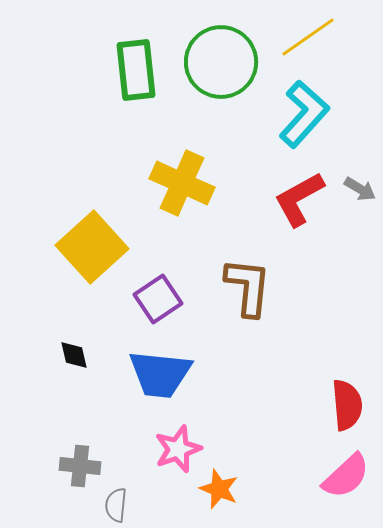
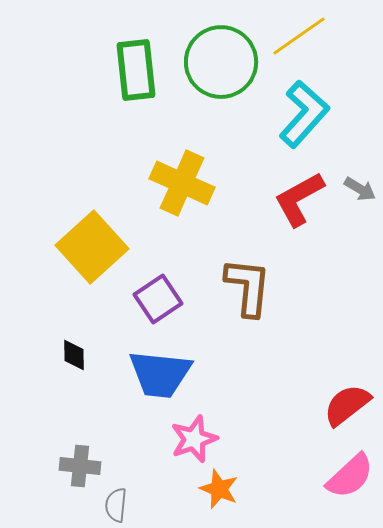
yellow line: moved 9 px left, 1 px up
black diamond: rotated 12 degrees clockwise
red semicircle: rotated 123 degrees counterclockwise
pink star: moved 16 px right, 10 px up
pink semicircle: moved 4 px right
